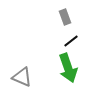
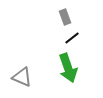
black line: moved 1 px right, 3 px up
